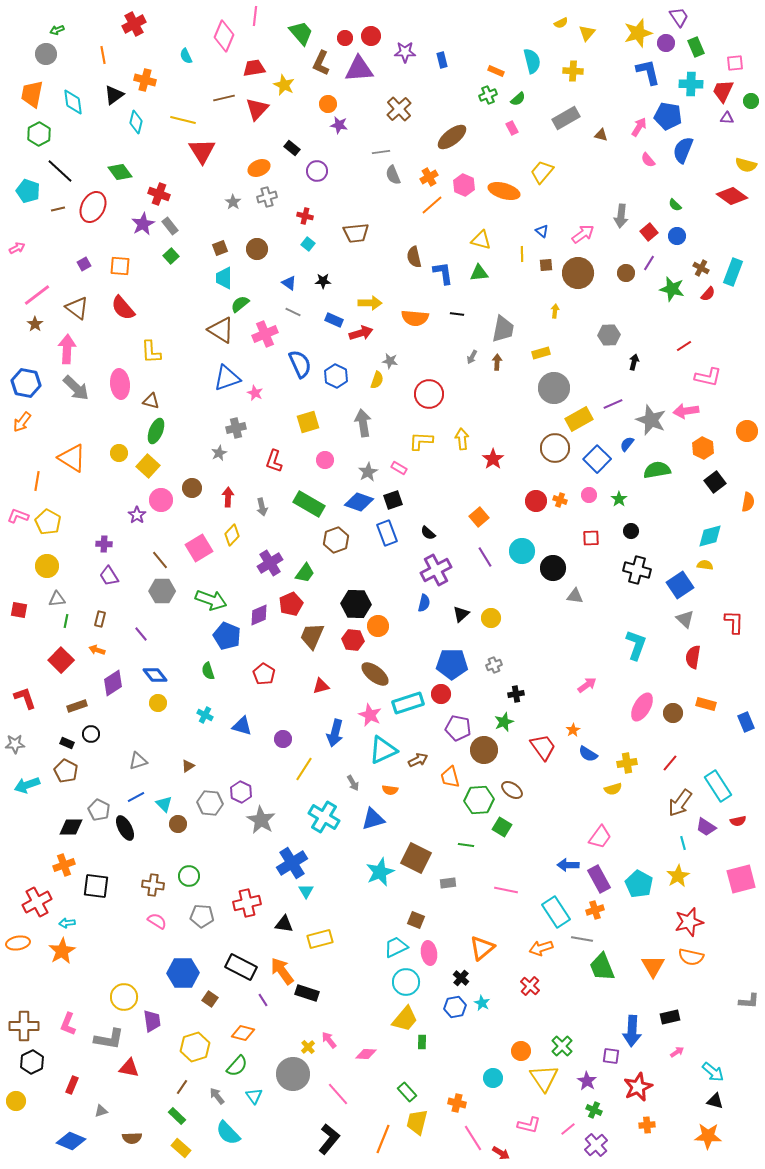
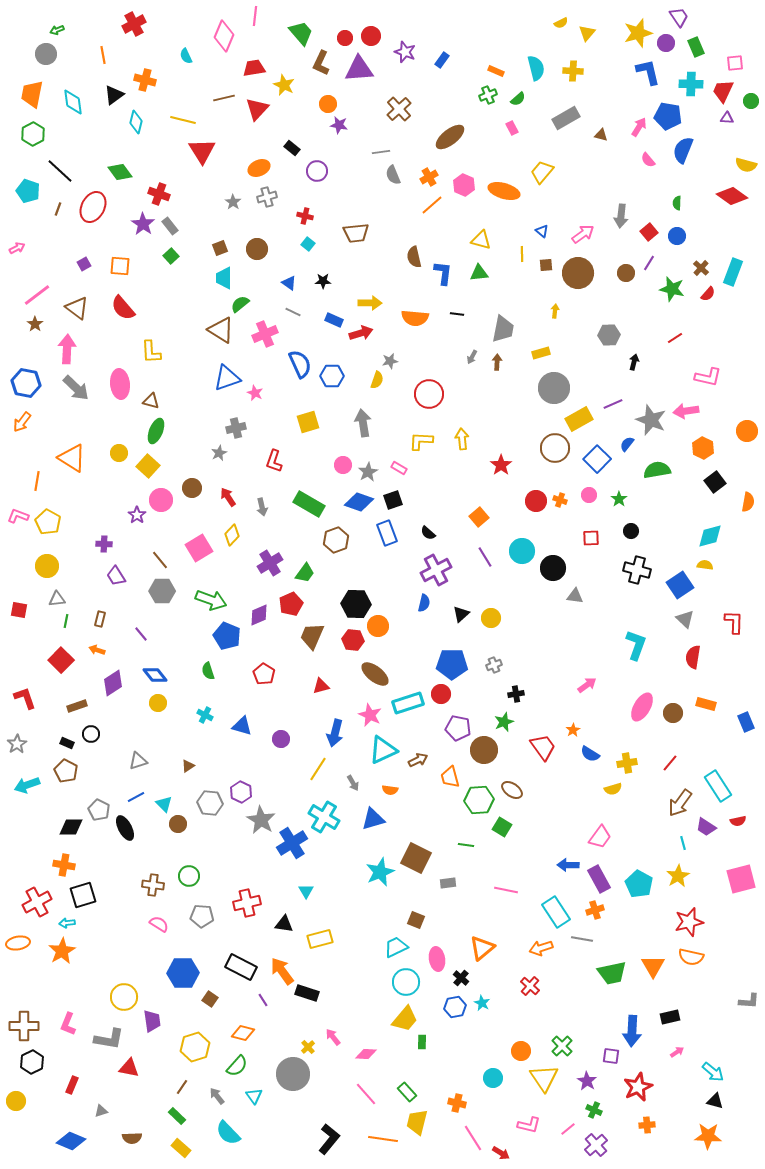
purple star at (405, 52): rotated 20 degrees clockwise
blue rectangle at (442, 60): rotated 49 degrees clockwise
cyan semicircle at (532, 61): moved 4 px right, 7 px down
green hexagon at (39, 134): moved 6 px left
brown ellipse at (452, 137): moved 2 px left
green semicircle at (675, 205): moved 2 px right, 2 px up; rotated 48 degrees clockwise
brown line at (58, 209): rotated 56 degrees counterclockwise
purple star at (143, 224): rotated 10 degrees counterclockwise
brown cross at (701, 268): rotated 14 degrees clockwise
blue L-shape at (443, 273): rotated 15 degrees clockwise
red line at (684, 346): moved 9 px left, 8 px up
gray star at (390, 361): rotated 21 degrees counterclockwise
blue hexagon at (336, 376): moved 4 px left; rotated 25 degrees counterclockwise
red star at (493, 459): moved 8 px right, 6 px down
pink circle at (325, 460): moved 18 px right, 5 px down
red arrow at (228, 497): rotated 36 degrees counterclockwise
purple trapezoid at (109, 576): moved 7 px right
purple circle at (283, 739): moved 2 px left
gray star at (15, 744): moved 2 px right; rotated 30 degrees counterclockwise
blue semicircle at (588, 754): moved 2 px right
yellow line at (304, 769): moved 14 px right
blue cross at (292, 863): moved 20 px up
orange cross at (64, 865): rotated 30 degrees clockwise
black square at (96, 886): moved 13 px left, 9 px down; rotated 24 degrees counterclockwise
pink semicircle at (157, 921): moved 2 px right, 3 px down
pink ellipse at (429, 953): moved 8 px right, 6 px down
green trapezoid at (602, 967): moved 10 px right, 6 px down; rotated 80 degrees counterclockwise
pink arrow at (329, 1040): moved 4 px right, 3 px up
pink line at (338, 1094): moved 28 px right
orange line at (383, 1139): rotated 76 degrees clockwise
